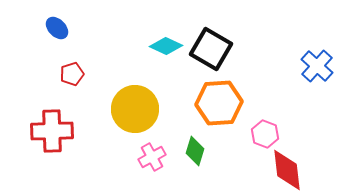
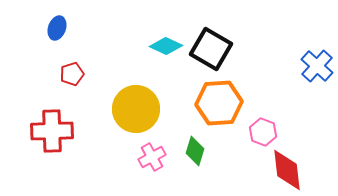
blue ellipse: rotated 65 degrees clockwise
yellow circle: moved 1 px right
pink hexagon: moved 2 px left, 2 px up
